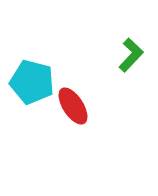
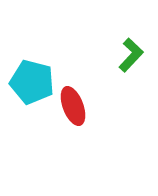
red ellipse: rotated 12 degrees clockwise
